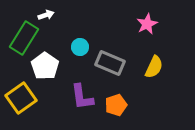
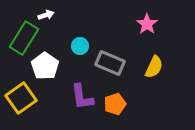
pink star: rotated 10 degrees counterclockwise
cyan circle: moved 1 px up
orange pentagon: moved 1 px left, 1 px up
